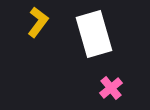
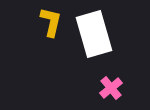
yellow L-shape: moved 13 px right; rotated 24 degrees counterclockwise
